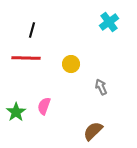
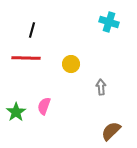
cyan cross: rotated 36 degrees counterclockwise
gray arrow: rotated 21 degrees clockwise
brown semicircle: moved 18 px right
